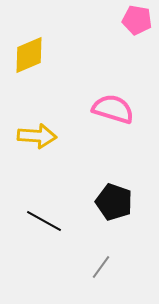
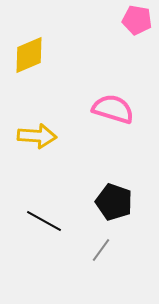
gray line: moved 17 px up
